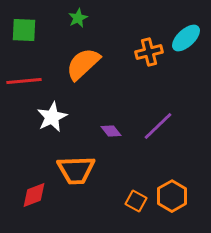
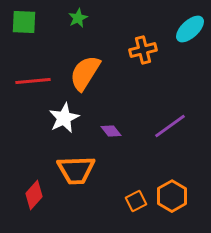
green square: moved 8 px up
cyan ellipse: moved 4 px right, 9 px up
orange cross: moved 6 px left, 2 px up
orange semicircle: moved 2 px right, 9 px down; rotated 15 degrees counterclockwise
red line: moved 9 px right
white star: moved 12 px right, 1 px down
purple line: moved 12 px right; rotated 8 degrees clockwise
red diamond: rotated 28 degrees counterclockwise
orange square: rotated 35 degrees clockwise
